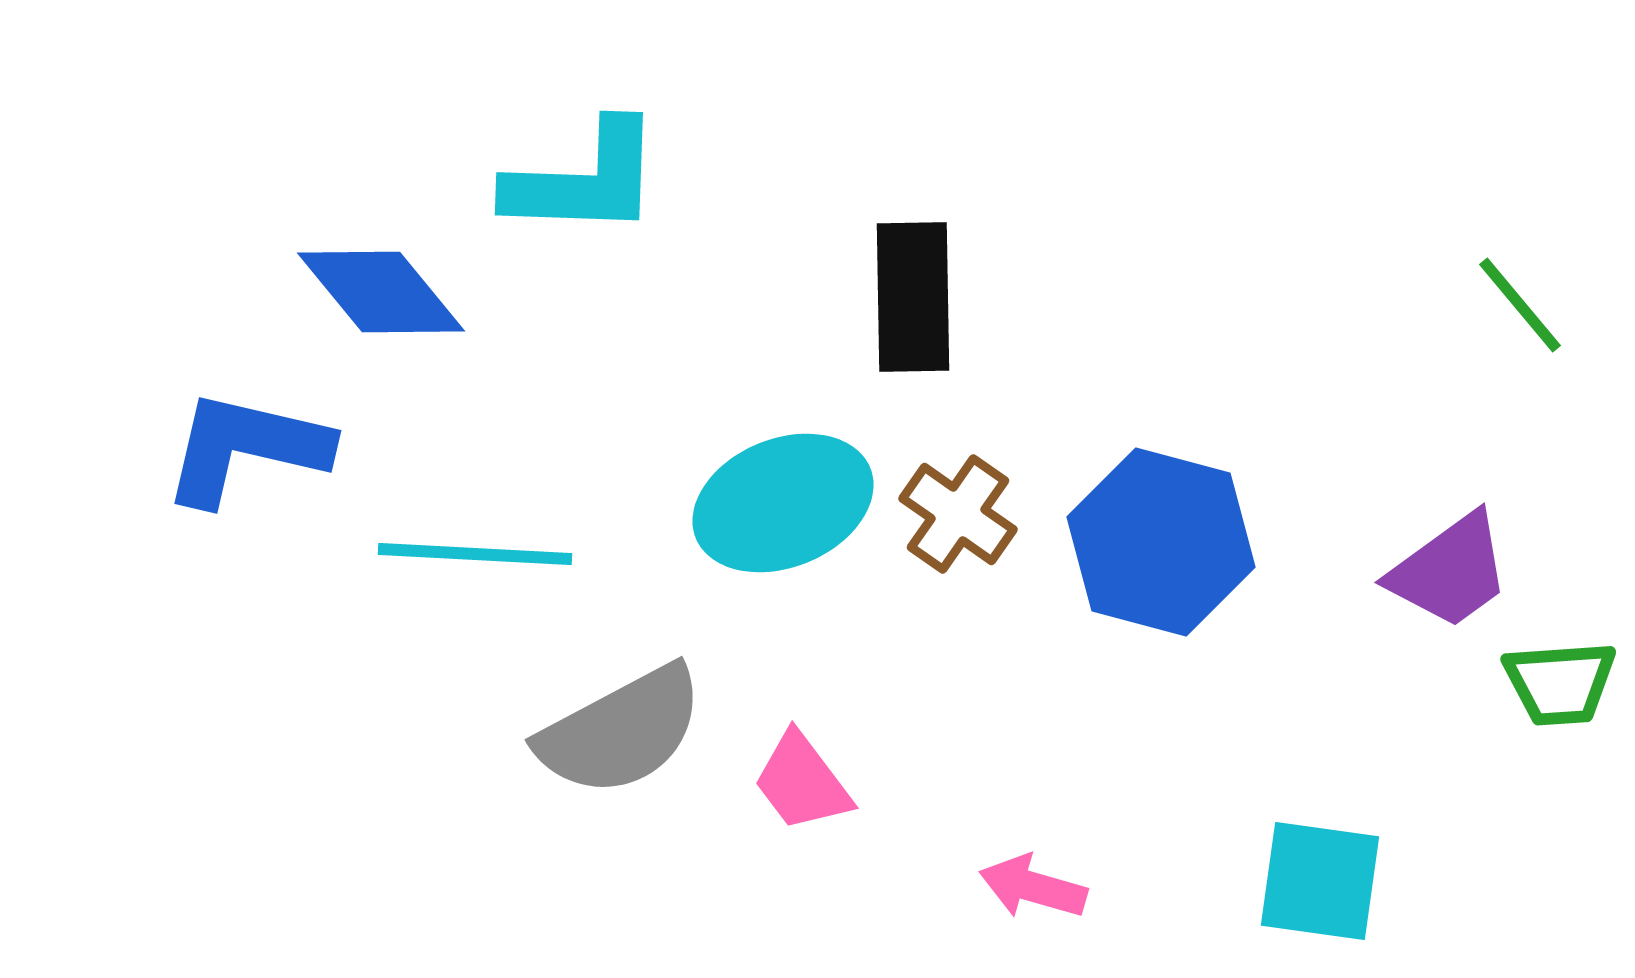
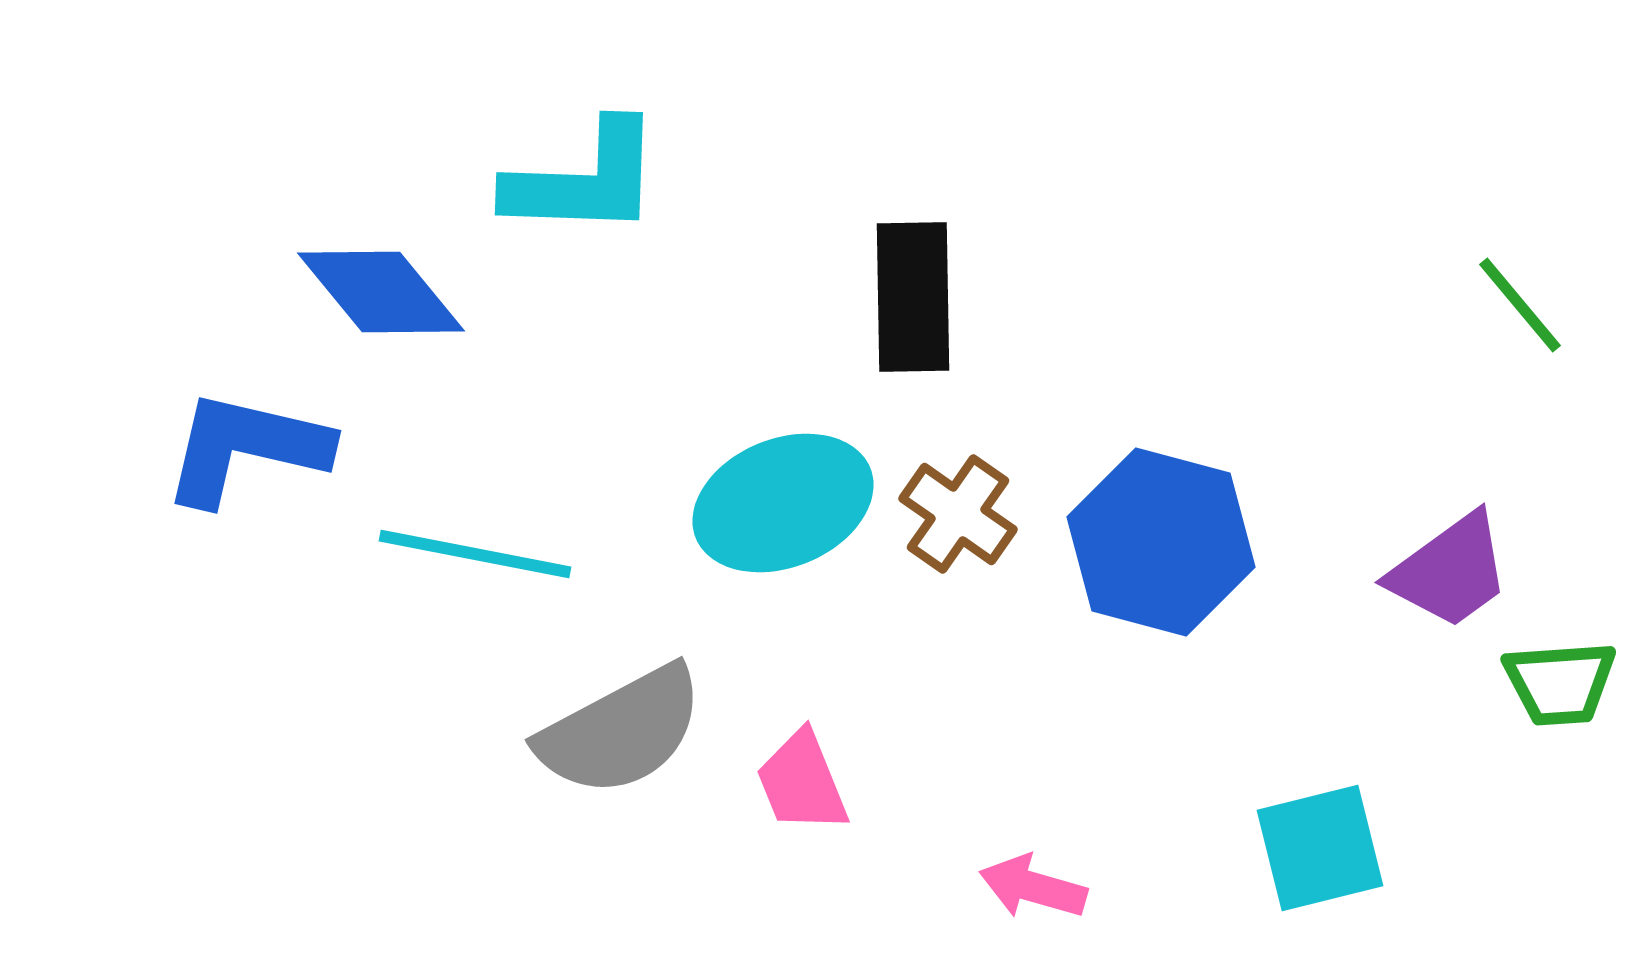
cyan line: rotated 8 degrees clockwise
pink trapezoid: rotated 15 degrees clockwise
cyan square: moved 33 px up; rotated 22 degrees counterclockwise
